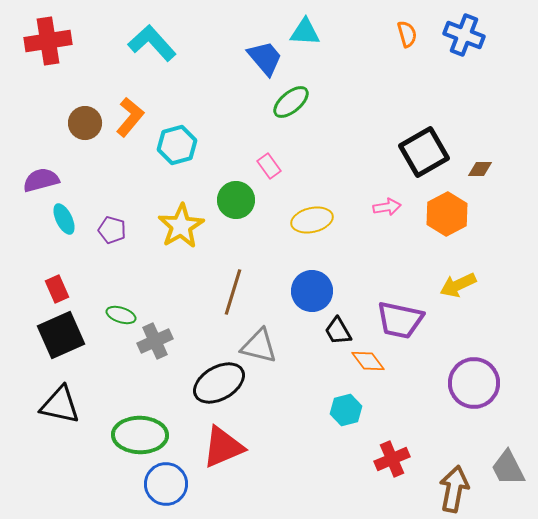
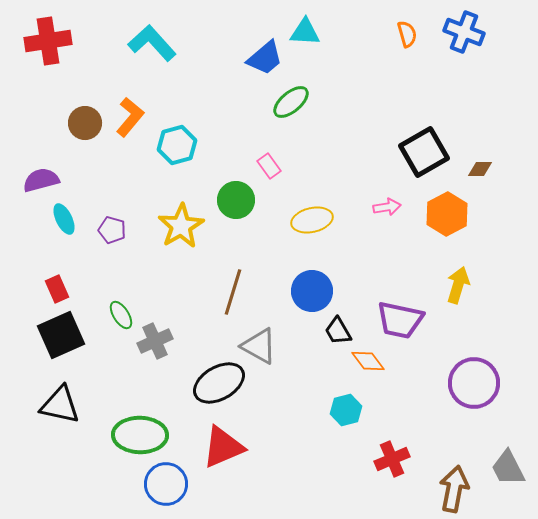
blue cross at (464, 35): moved 3 px up
blue trapezoid at (265, 58): rotated 90 degrees clockwise
yellow arrow at (458, 285): rotated 132 degrees clockwise
green ellipse at (121, 315): rotated 40 degrees clockwise
gray triangle at (259, 346): rotated 15 degrees clockwise
